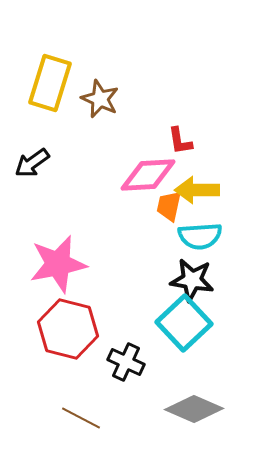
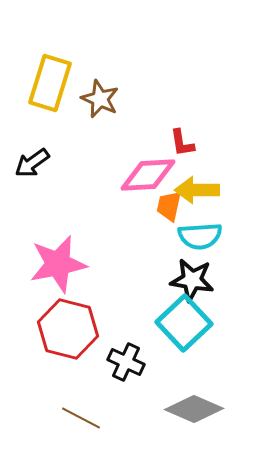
red L-shape: moved 2 px right, 2 px down
